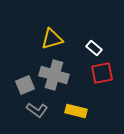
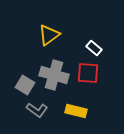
yellow triangle: moved 3 px left, 4 px up; rotated 20 degrees counterclockwise
red square: moved 14 px left; rotated 15 degrees clockwise
gray square: rotated 36 degrees counterclockwise
